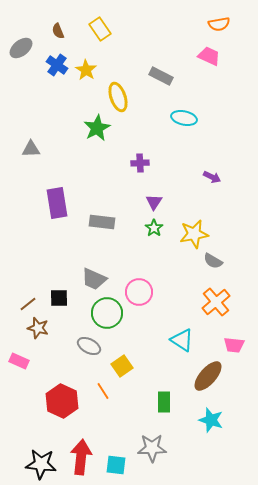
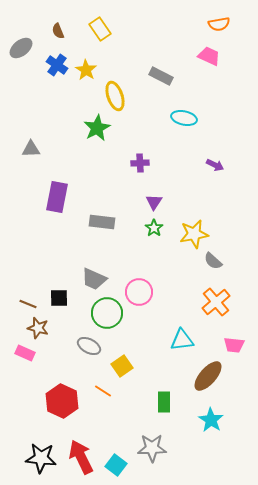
yellow ellipse at (118, 97): moved 3 px left, 1 px up
purple arrow at (212, 177): moved 3 px right, 12 px up
purple rectangle at (57, 203): moved 6 px up; rotated 20 degrees clockwise
gray semicircle at (213, 261): rotated 12 degrees clockwise
brown line at (28, 304): rotated 60 degrees clockwise
cyan triangle at (182, 340): rotated 40 degrees counterclockwise
pink rectangle at (19, 361): moved 6 px right, 8 px up
orange line at (103, 391): rotated 24 degrees counterclockwise
cyan star at (211, 420): rotated 15 degrees clockwise
red arrow at (81, 457): rotated 32 degrees counterclockwise
black star at (41, 464): moved 6 px up
cyan square at (116, 465): rotated 30 degrees clockwise
